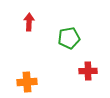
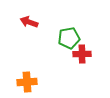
red arrow: rotated 72 degrees counterclockwise
red cross: moved 6 px left, 17 px up
